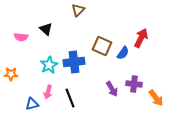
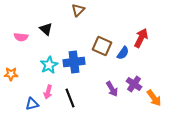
purple cross: rotated 28 degrees clockwise
orange arrow: moved 2 px left
